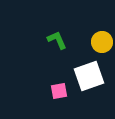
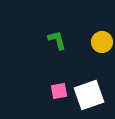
green L-shape: rotated 10 degrees clockwise
white square: moved 19 px down
